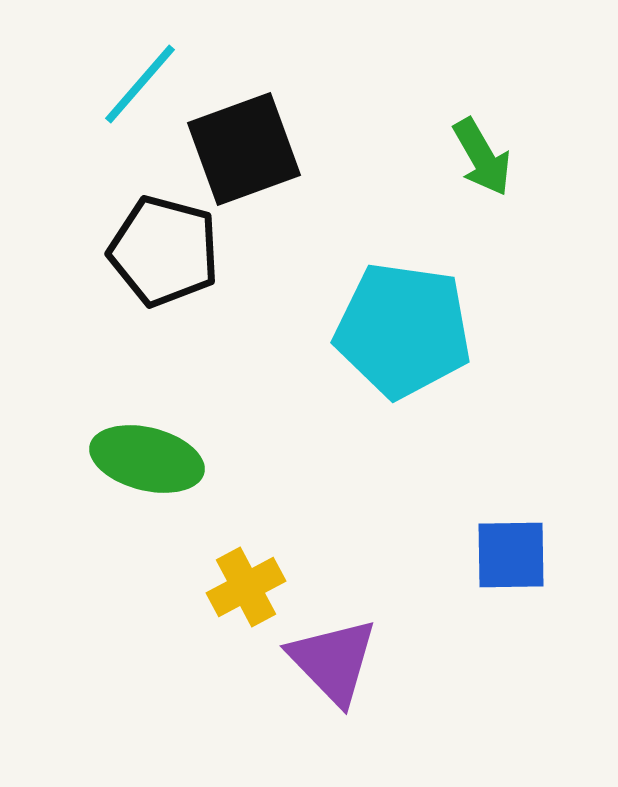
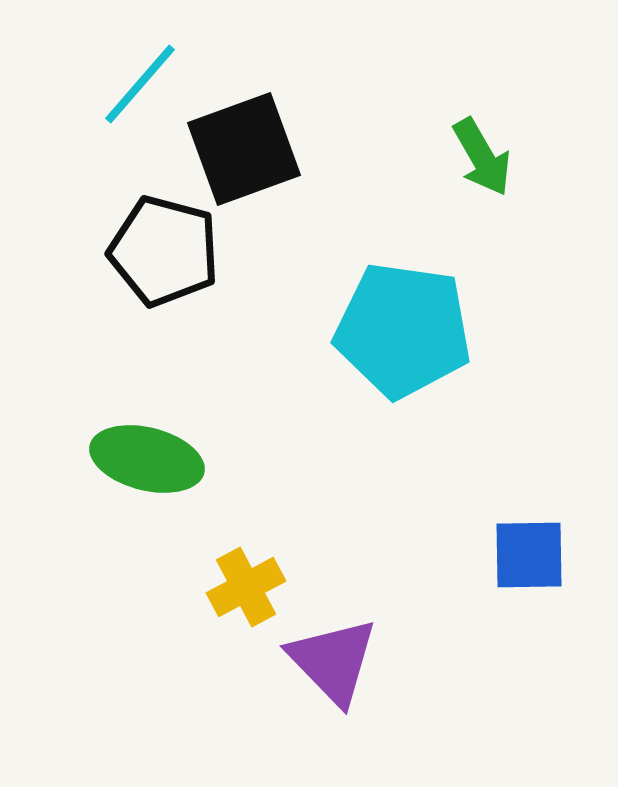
blue square: moved 18 px right
